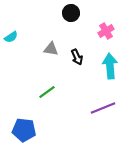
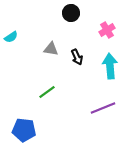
pink cross: moved 1 px right, 1 px up
